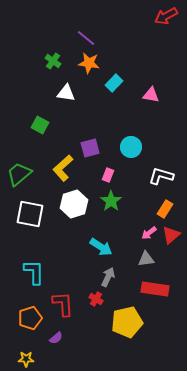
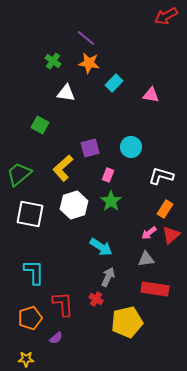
white hexagon: moved 1 px down
